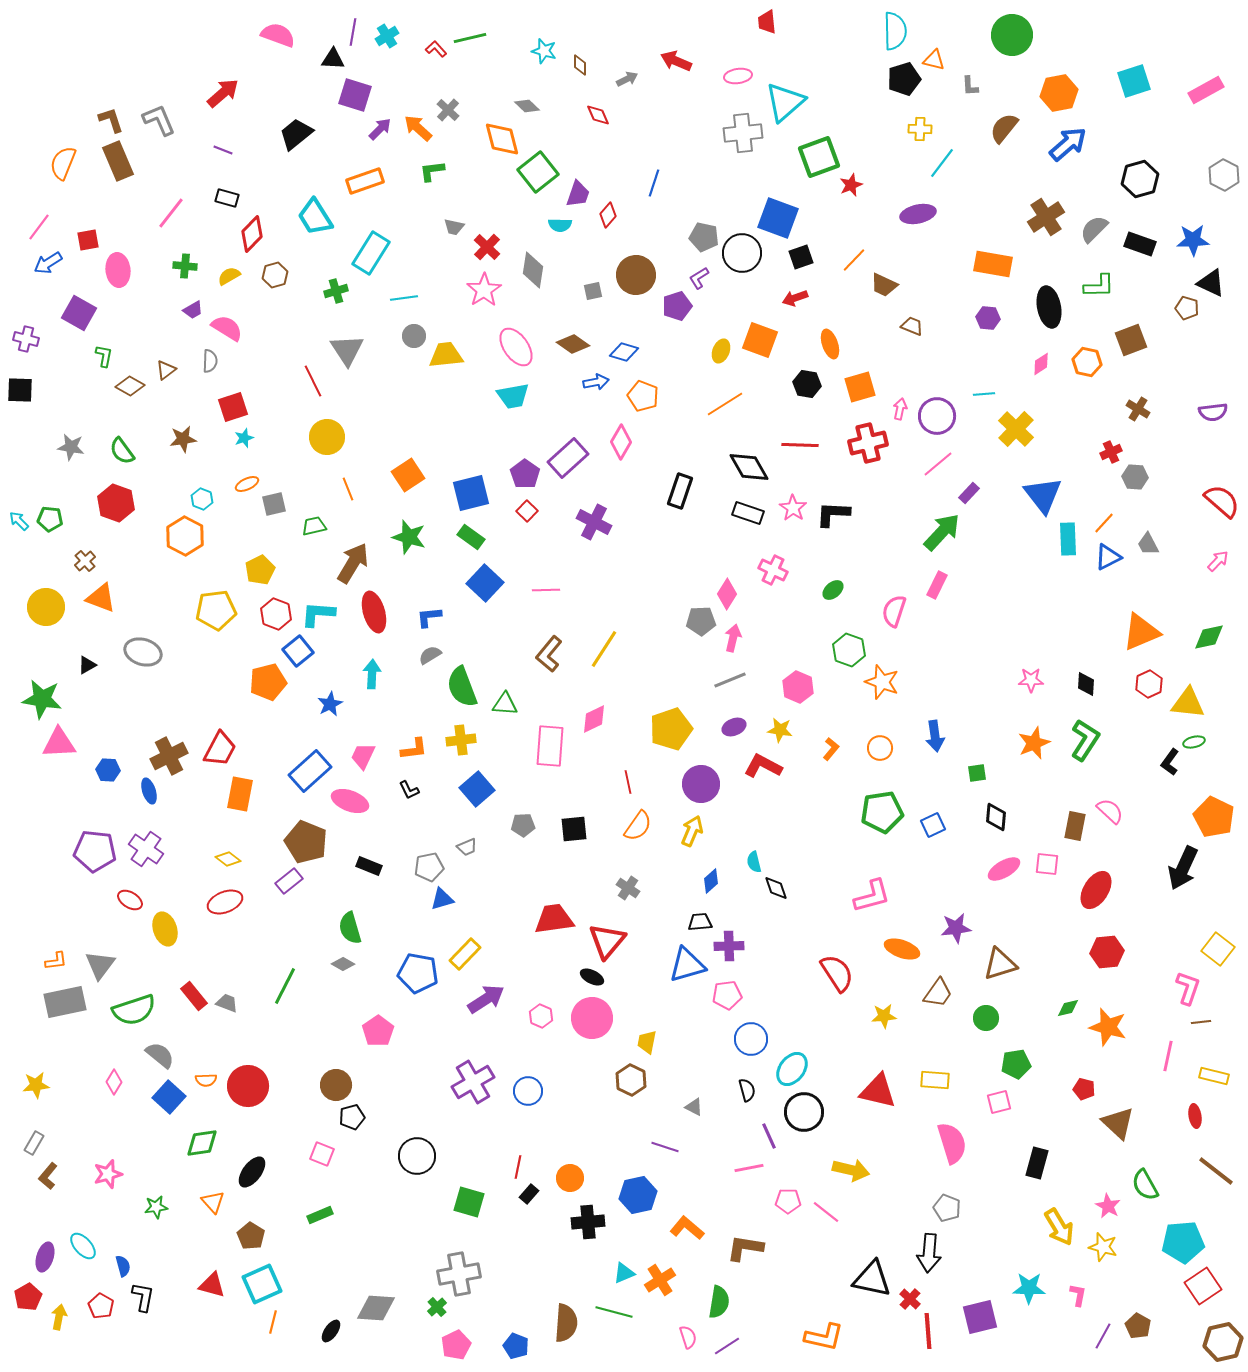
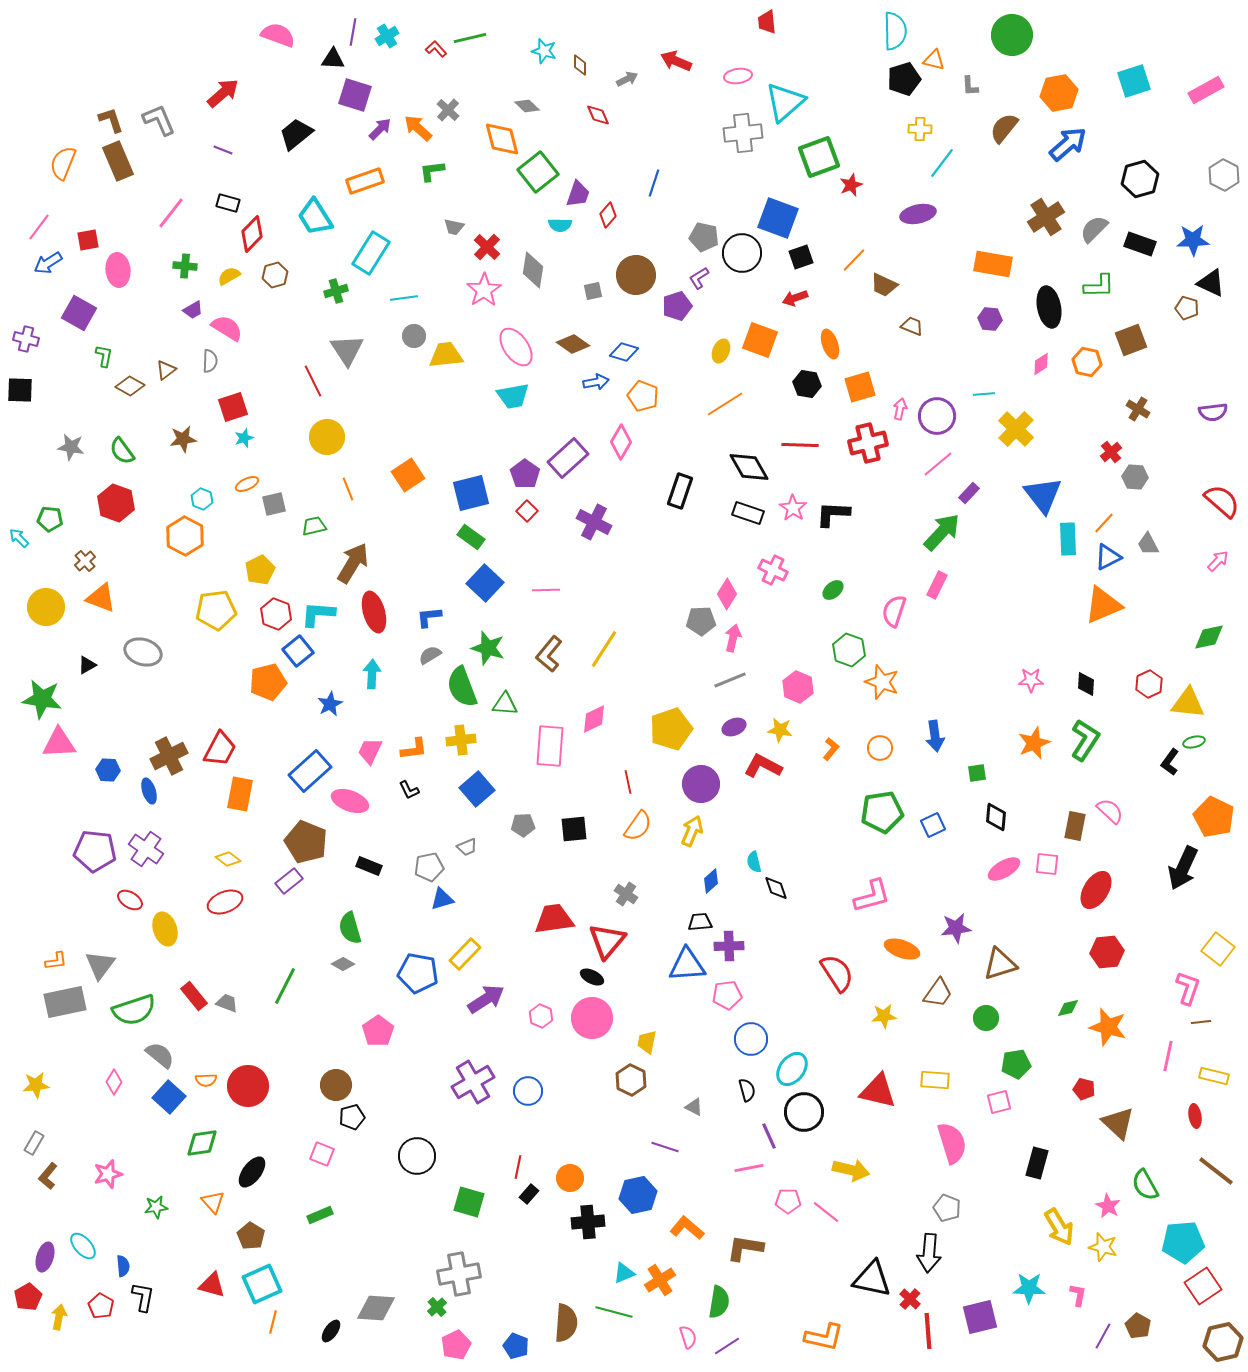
black rectangle at (227, 198): moved 1 px right, 5 px down
purple hexagon at (988, 318): moved 2 px right, 1 px down
red cross at (1111, 452): rotated 15 degrees counterclockwise
cyan arrow at (19, 521): moved 17 px down
green star at (409, 537): moved 79 px right, 111 px down
orange triangle at (1141, 632): moved 38 px left, 27 px up
pink trapezoid at (363, 756): moved 7 px right, 5 px up
gray cross at (628, 888): moved 2 px left, 6 px down
blue triangle at (687, 965): rotated 12 degrees clockwise
blue semicircle at (123, 1266): rotated 10 degrees clockwise
